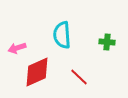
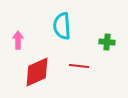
cyan semicircle: moved 9 px up
pink arrow: moved 1 px right, 8 px up; rotated 108 degrees clockwise
red line: moved 11 px up; rotated 36 degrees counterclockwise
